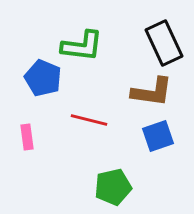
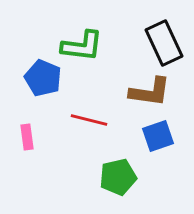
brown L-shape: moved 2 px left
green pentagon: moved 5 px right, 10 px up
